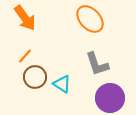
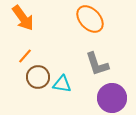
orange arrow: moved 2 px left
brown circle: moved 3 px right
cyan triangle: rotated 24 degrees counterclockwise
purple circle: moved 2 px right
